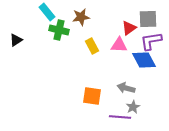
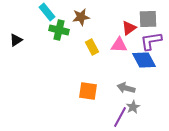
yellow rectangle: moved 1 px down
orange square: moved 4 px left, 5 px up
purple line: rotated 65 degrees counterclockwise
